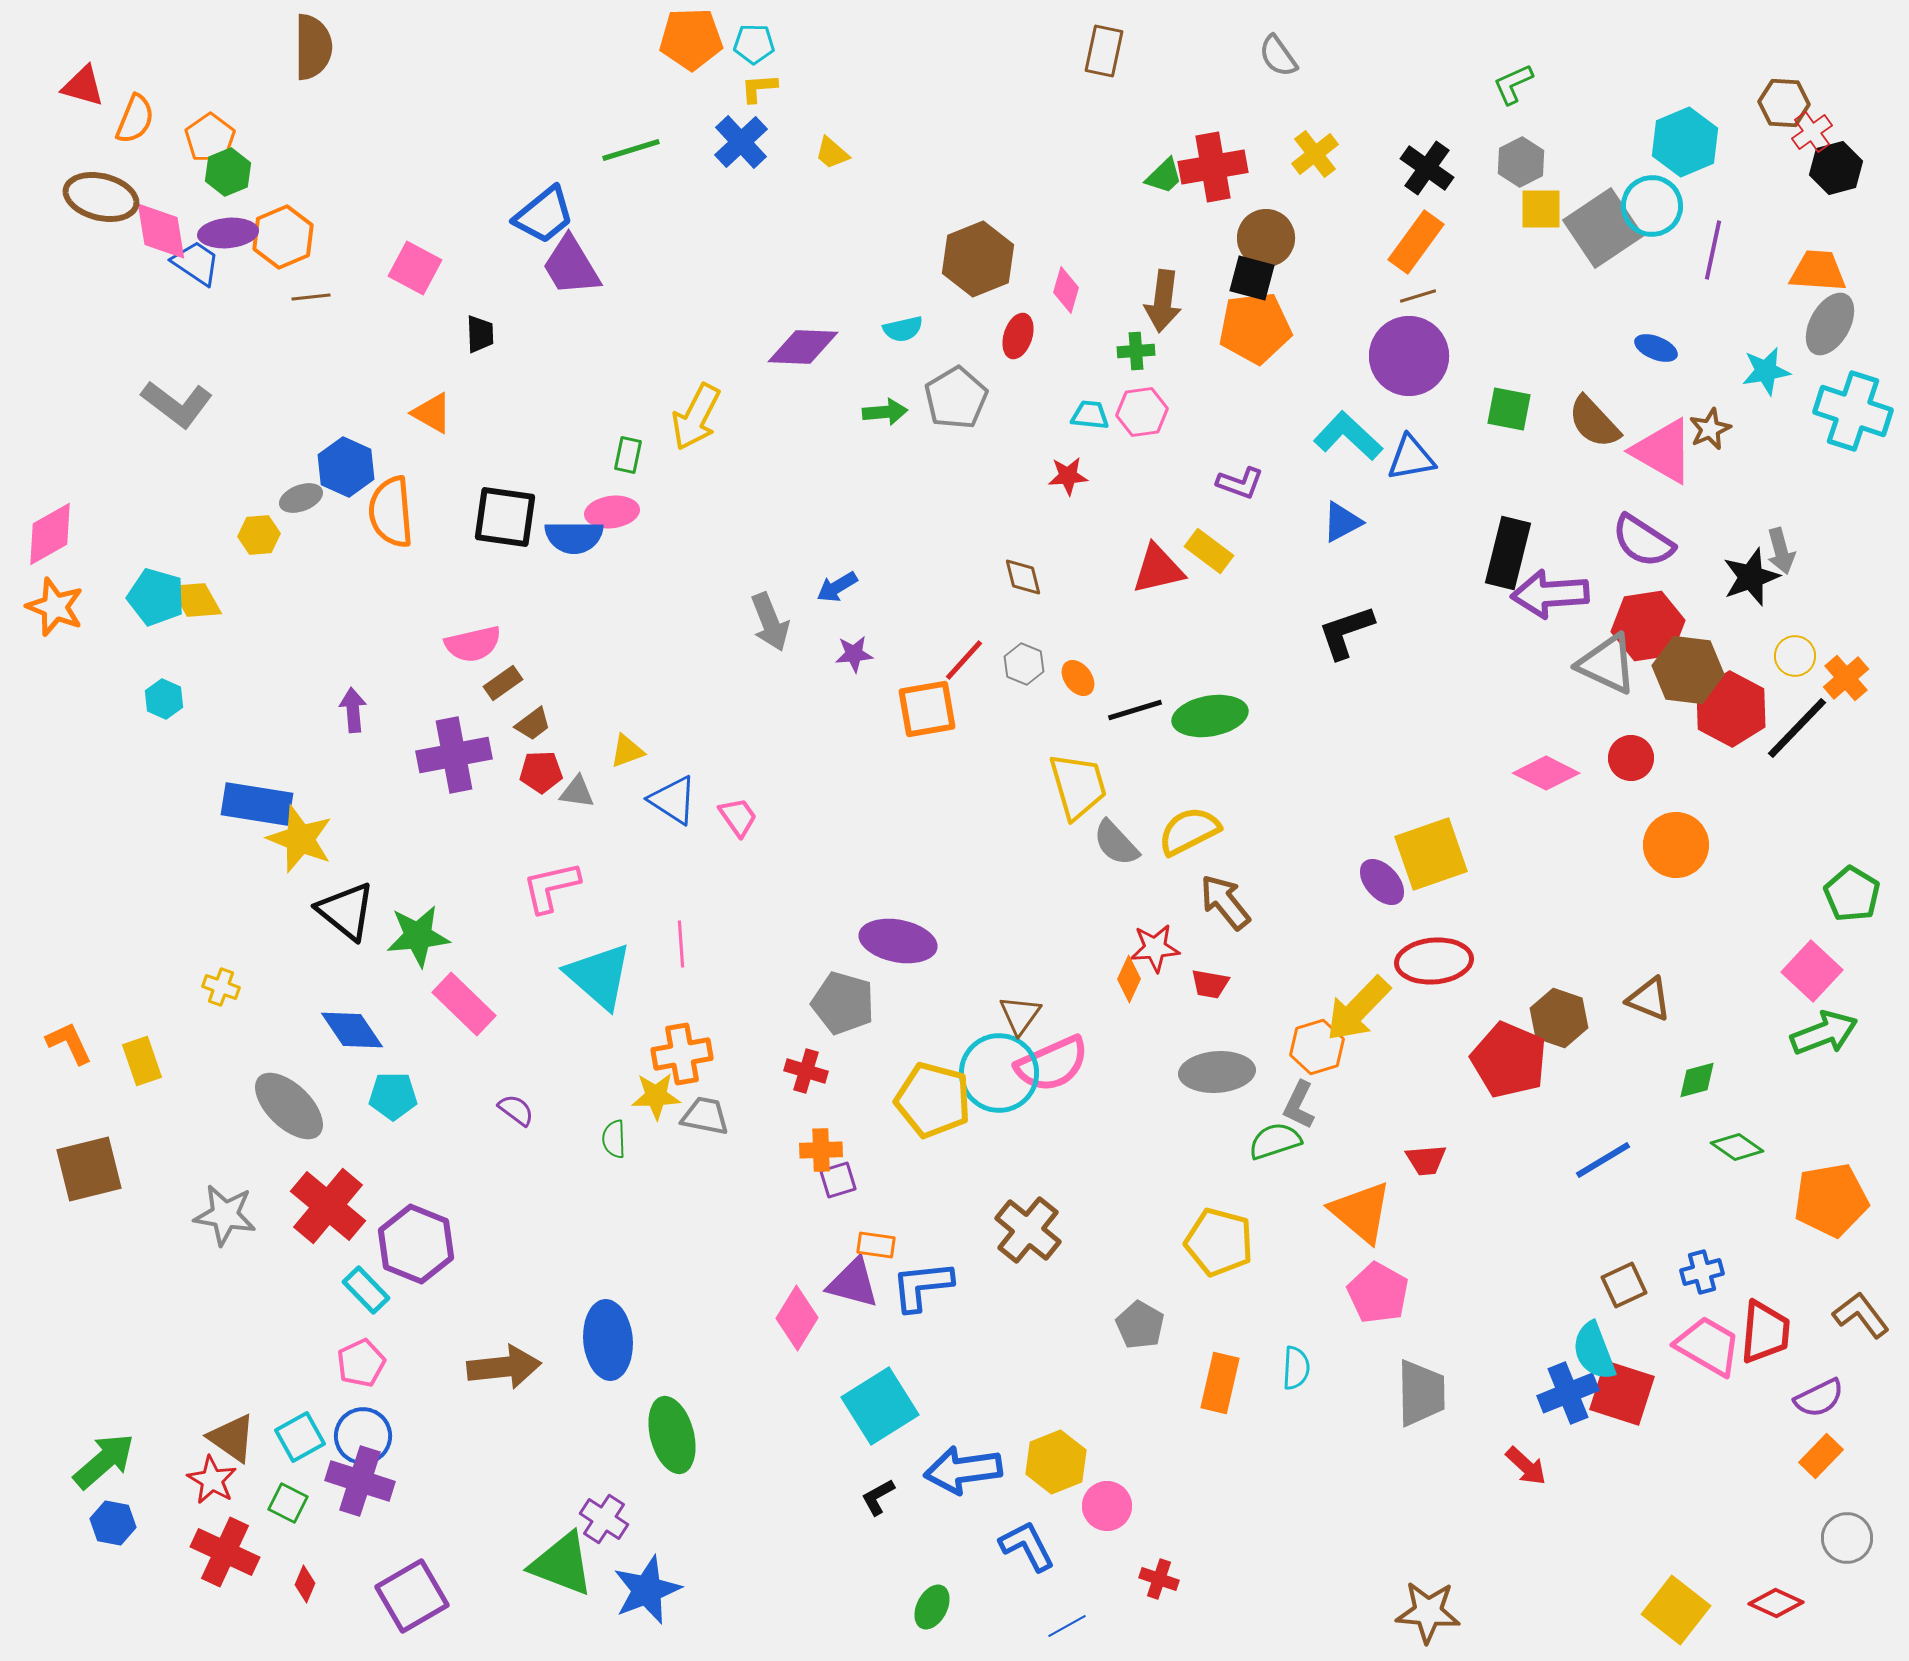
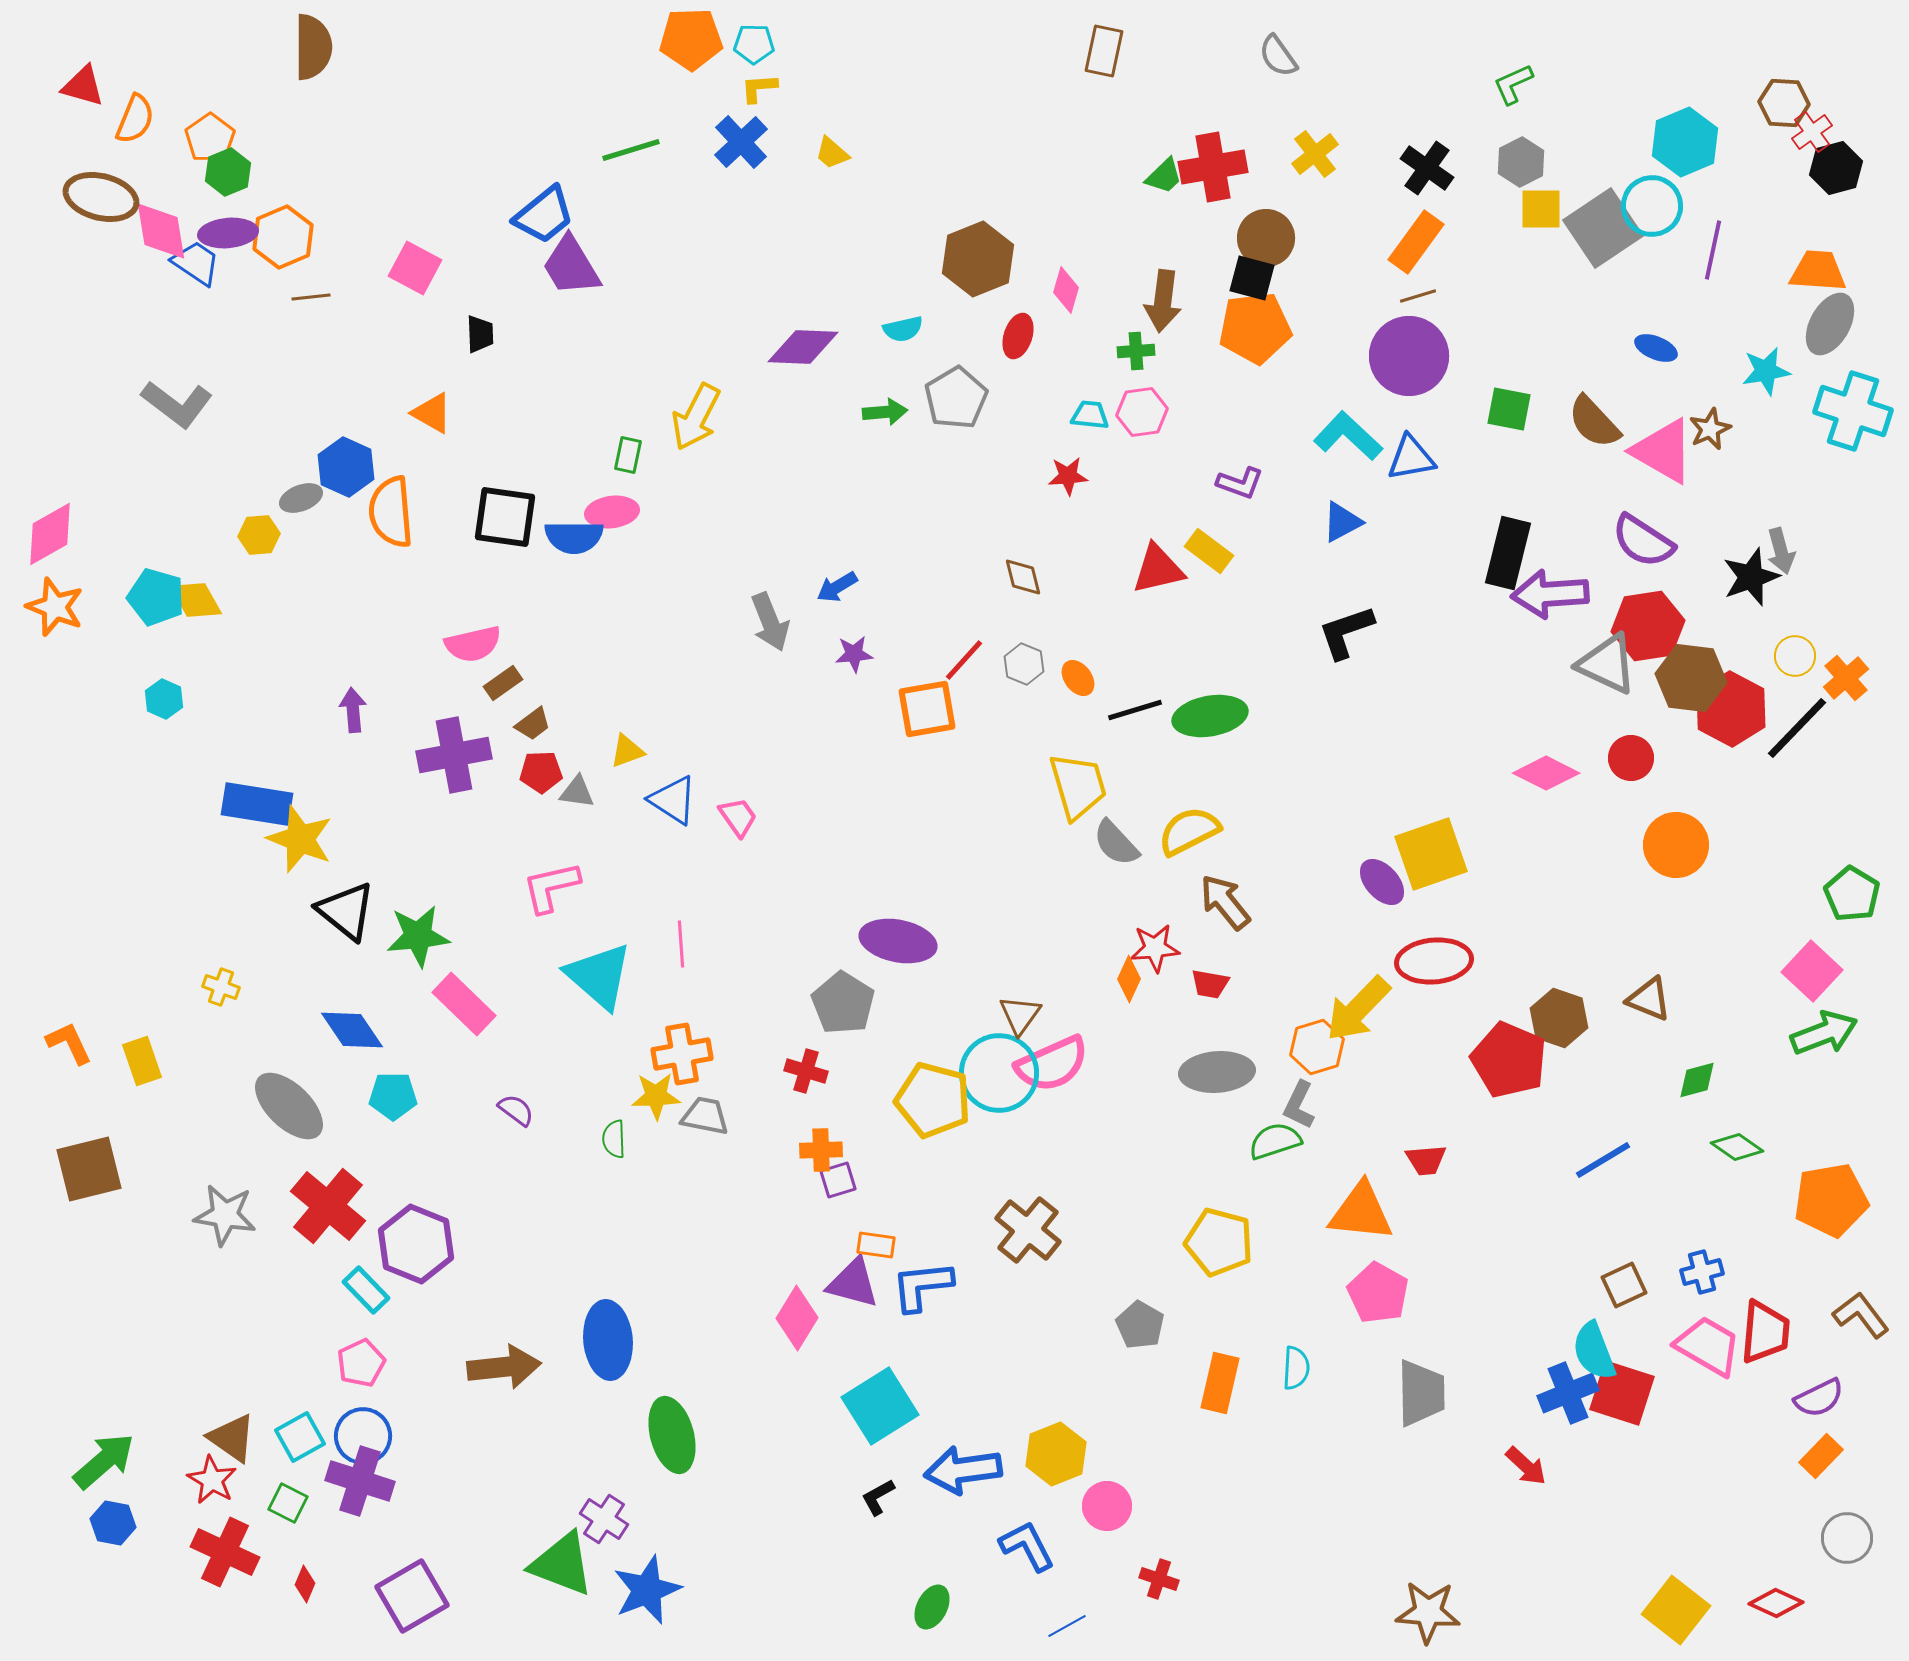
brown hexagon at (1688, 670): moved 3 px right, 8 px down
gray pentagon at (843, 1003): rotated 16 degrees clockwise
orange triangle at (1361, 1212): rotated 34 degrees counterclockwise
yellow hexagon at (1056, 1462): moved 8 px up
